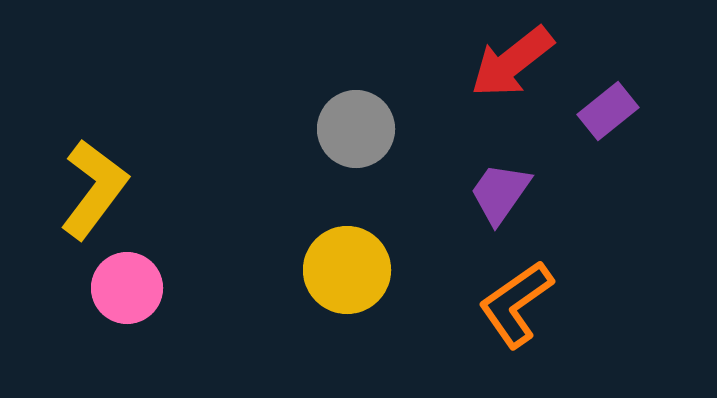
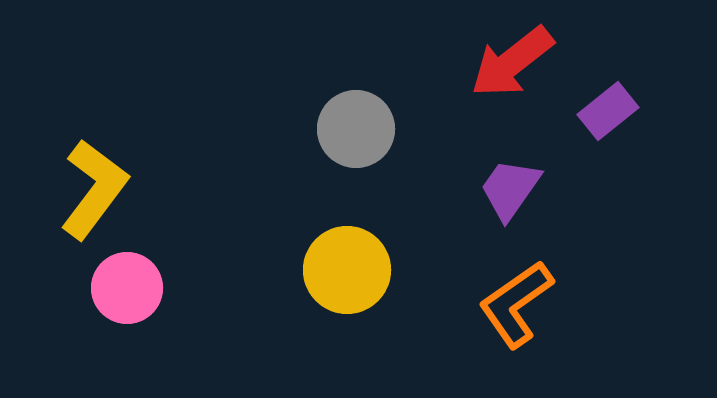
purple trapezoid: moved 10 px right, 4 px up
